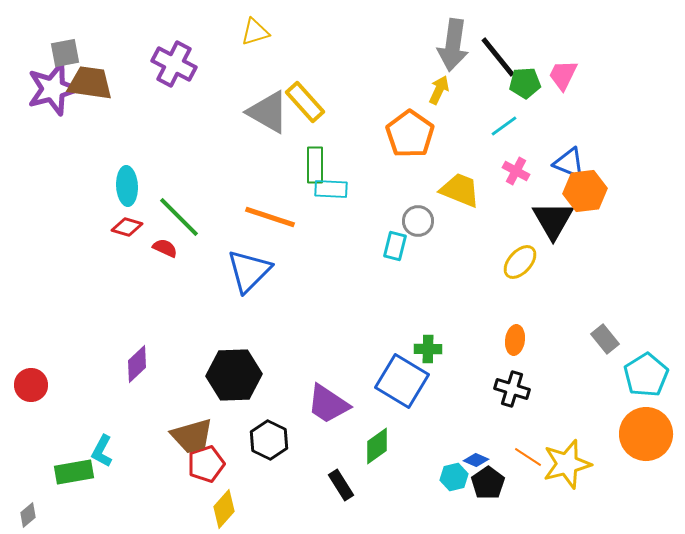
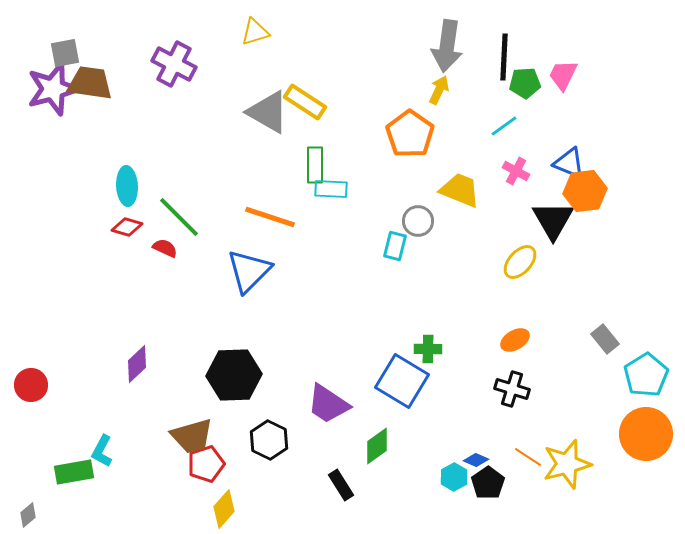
gray arrow at (453, 45): moved 6 px left, 1 px down
black line at (498, 57): moved 6 px right; rotated 42 degrees clockwise
yellow rectangle at (305, 102): rotated 15 degrees counterclockwise
orange ellipse at (515, 340): rotated 52 degrees clockwise
cyan hexagon at (454, 477): rotated 16 degrees counterclockwise
